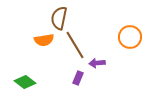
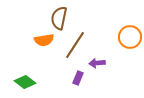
brown line: rotated 64 degrees clockwise
